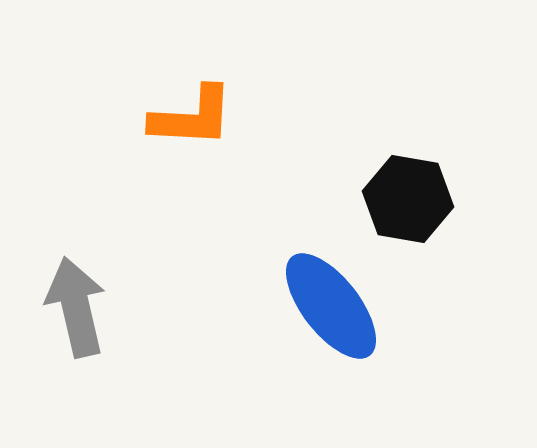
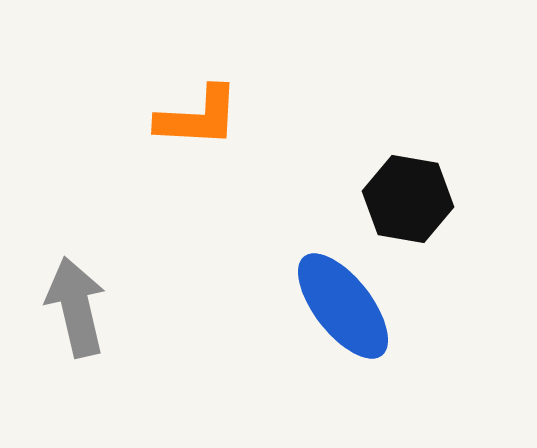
orange L-shape: moved 6 px right
blue ellipse: moved 12 px right
